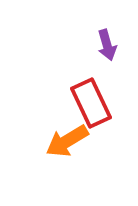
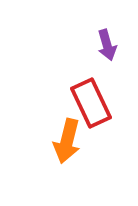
orange arrow: rotated 45 degrees counterclockwise
